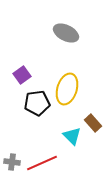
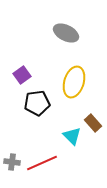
yellow ellipse: moved 7 px right, 7 px up
